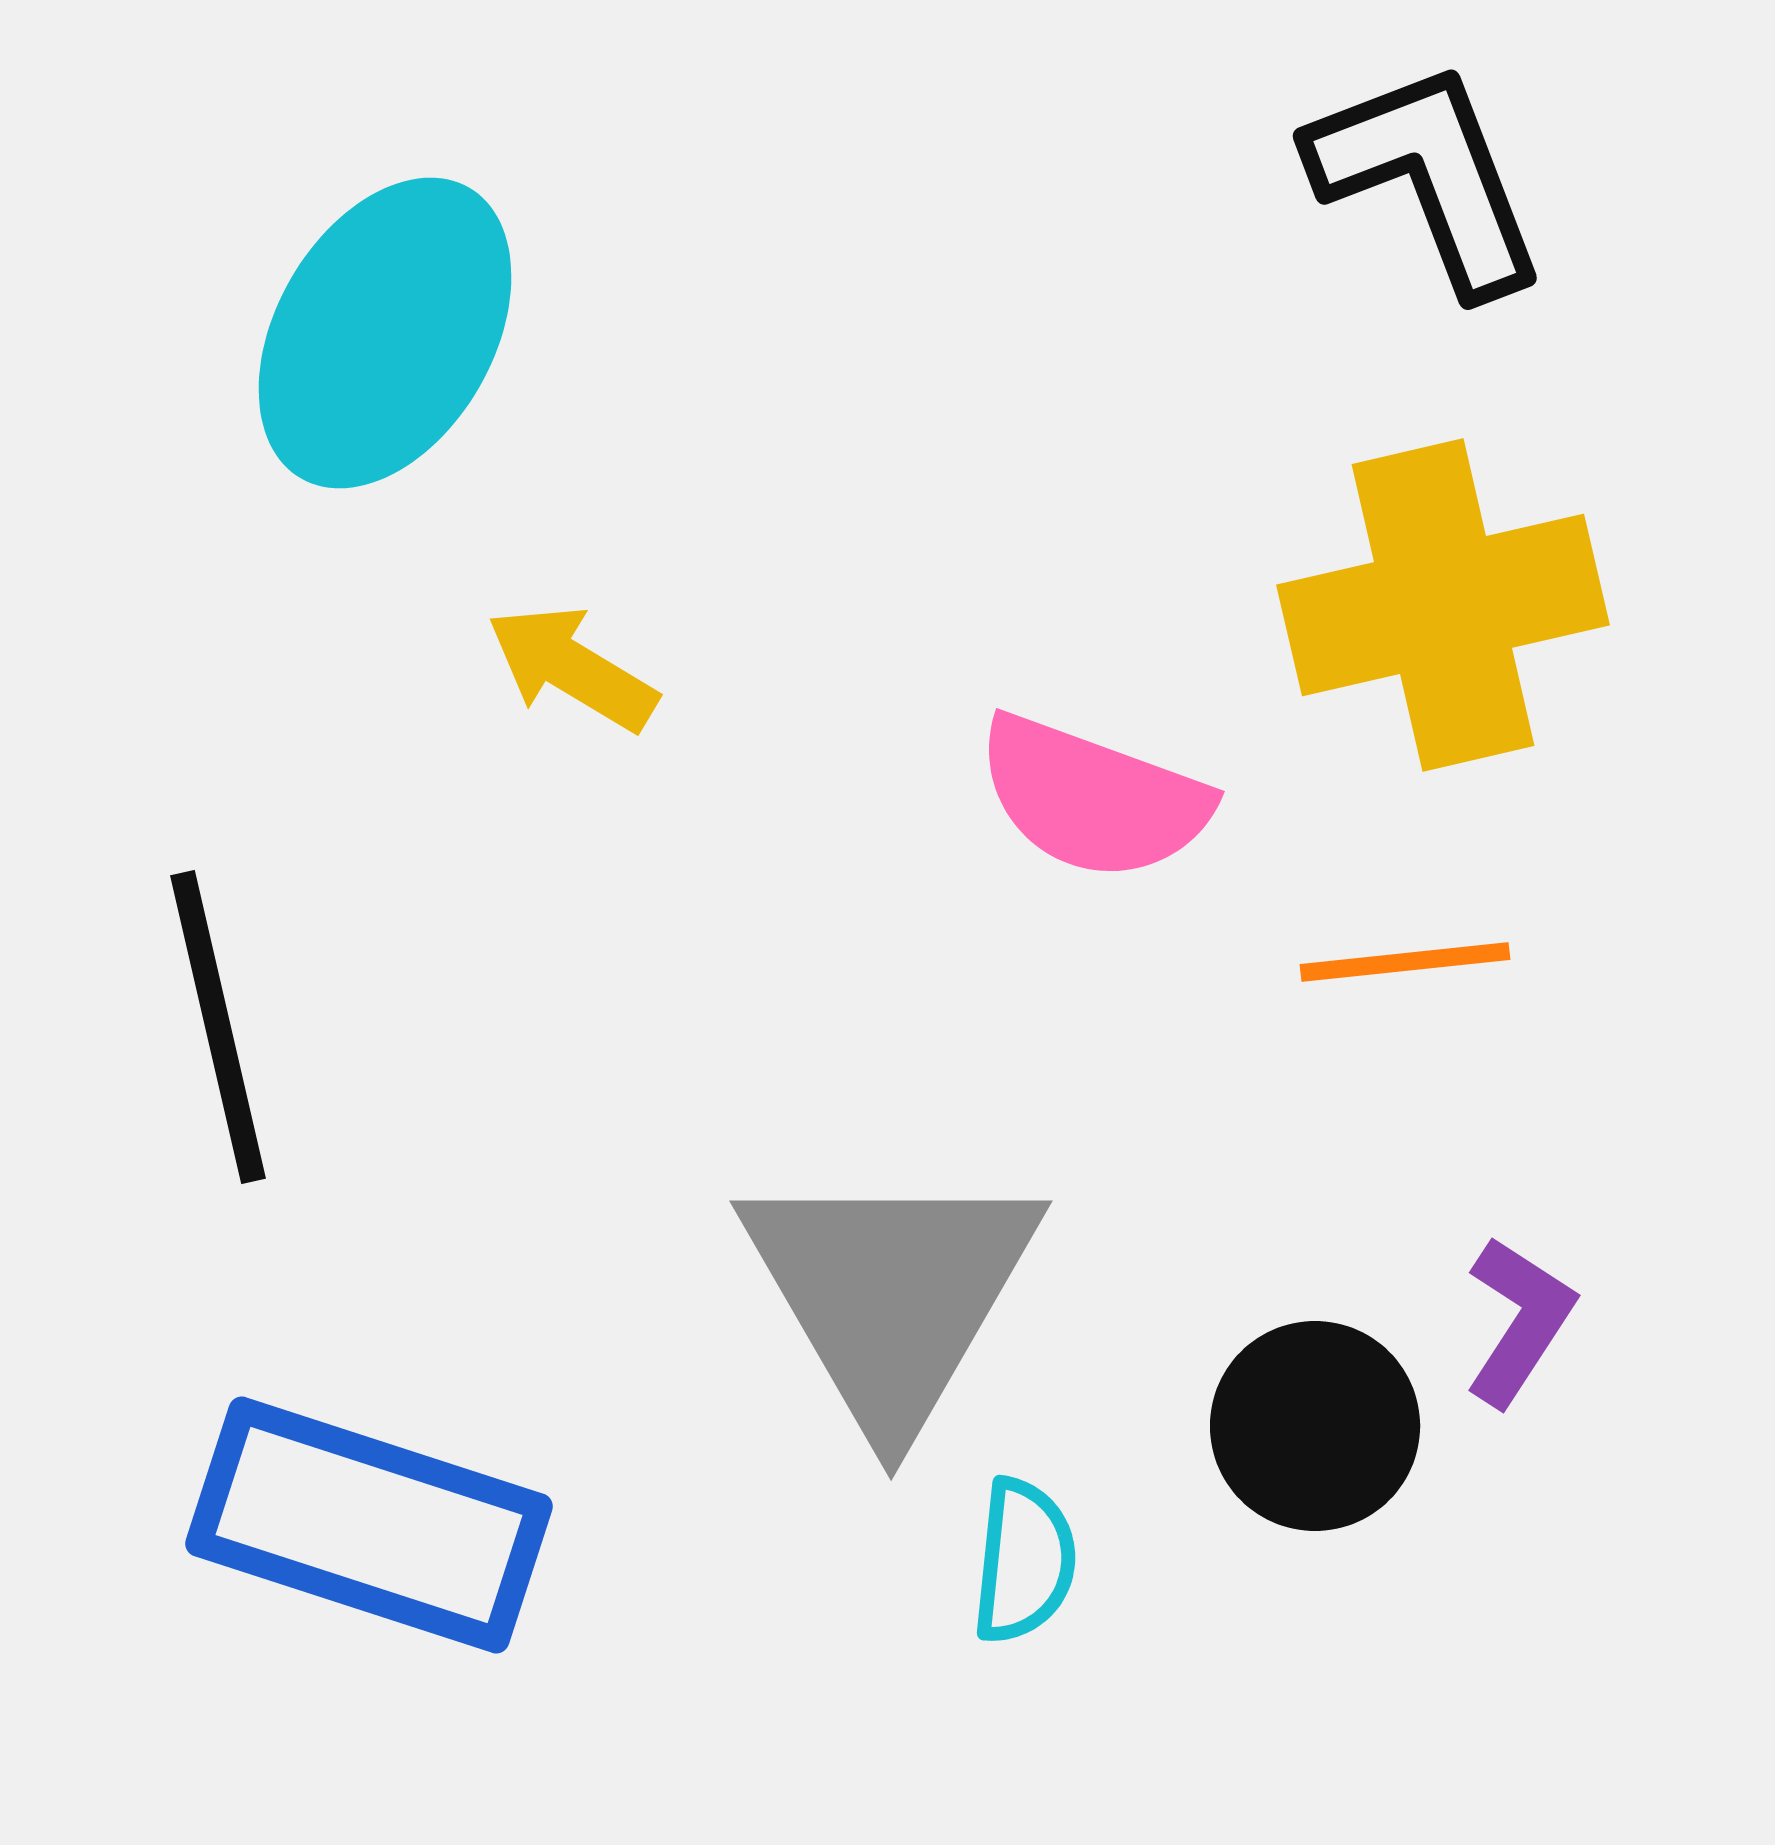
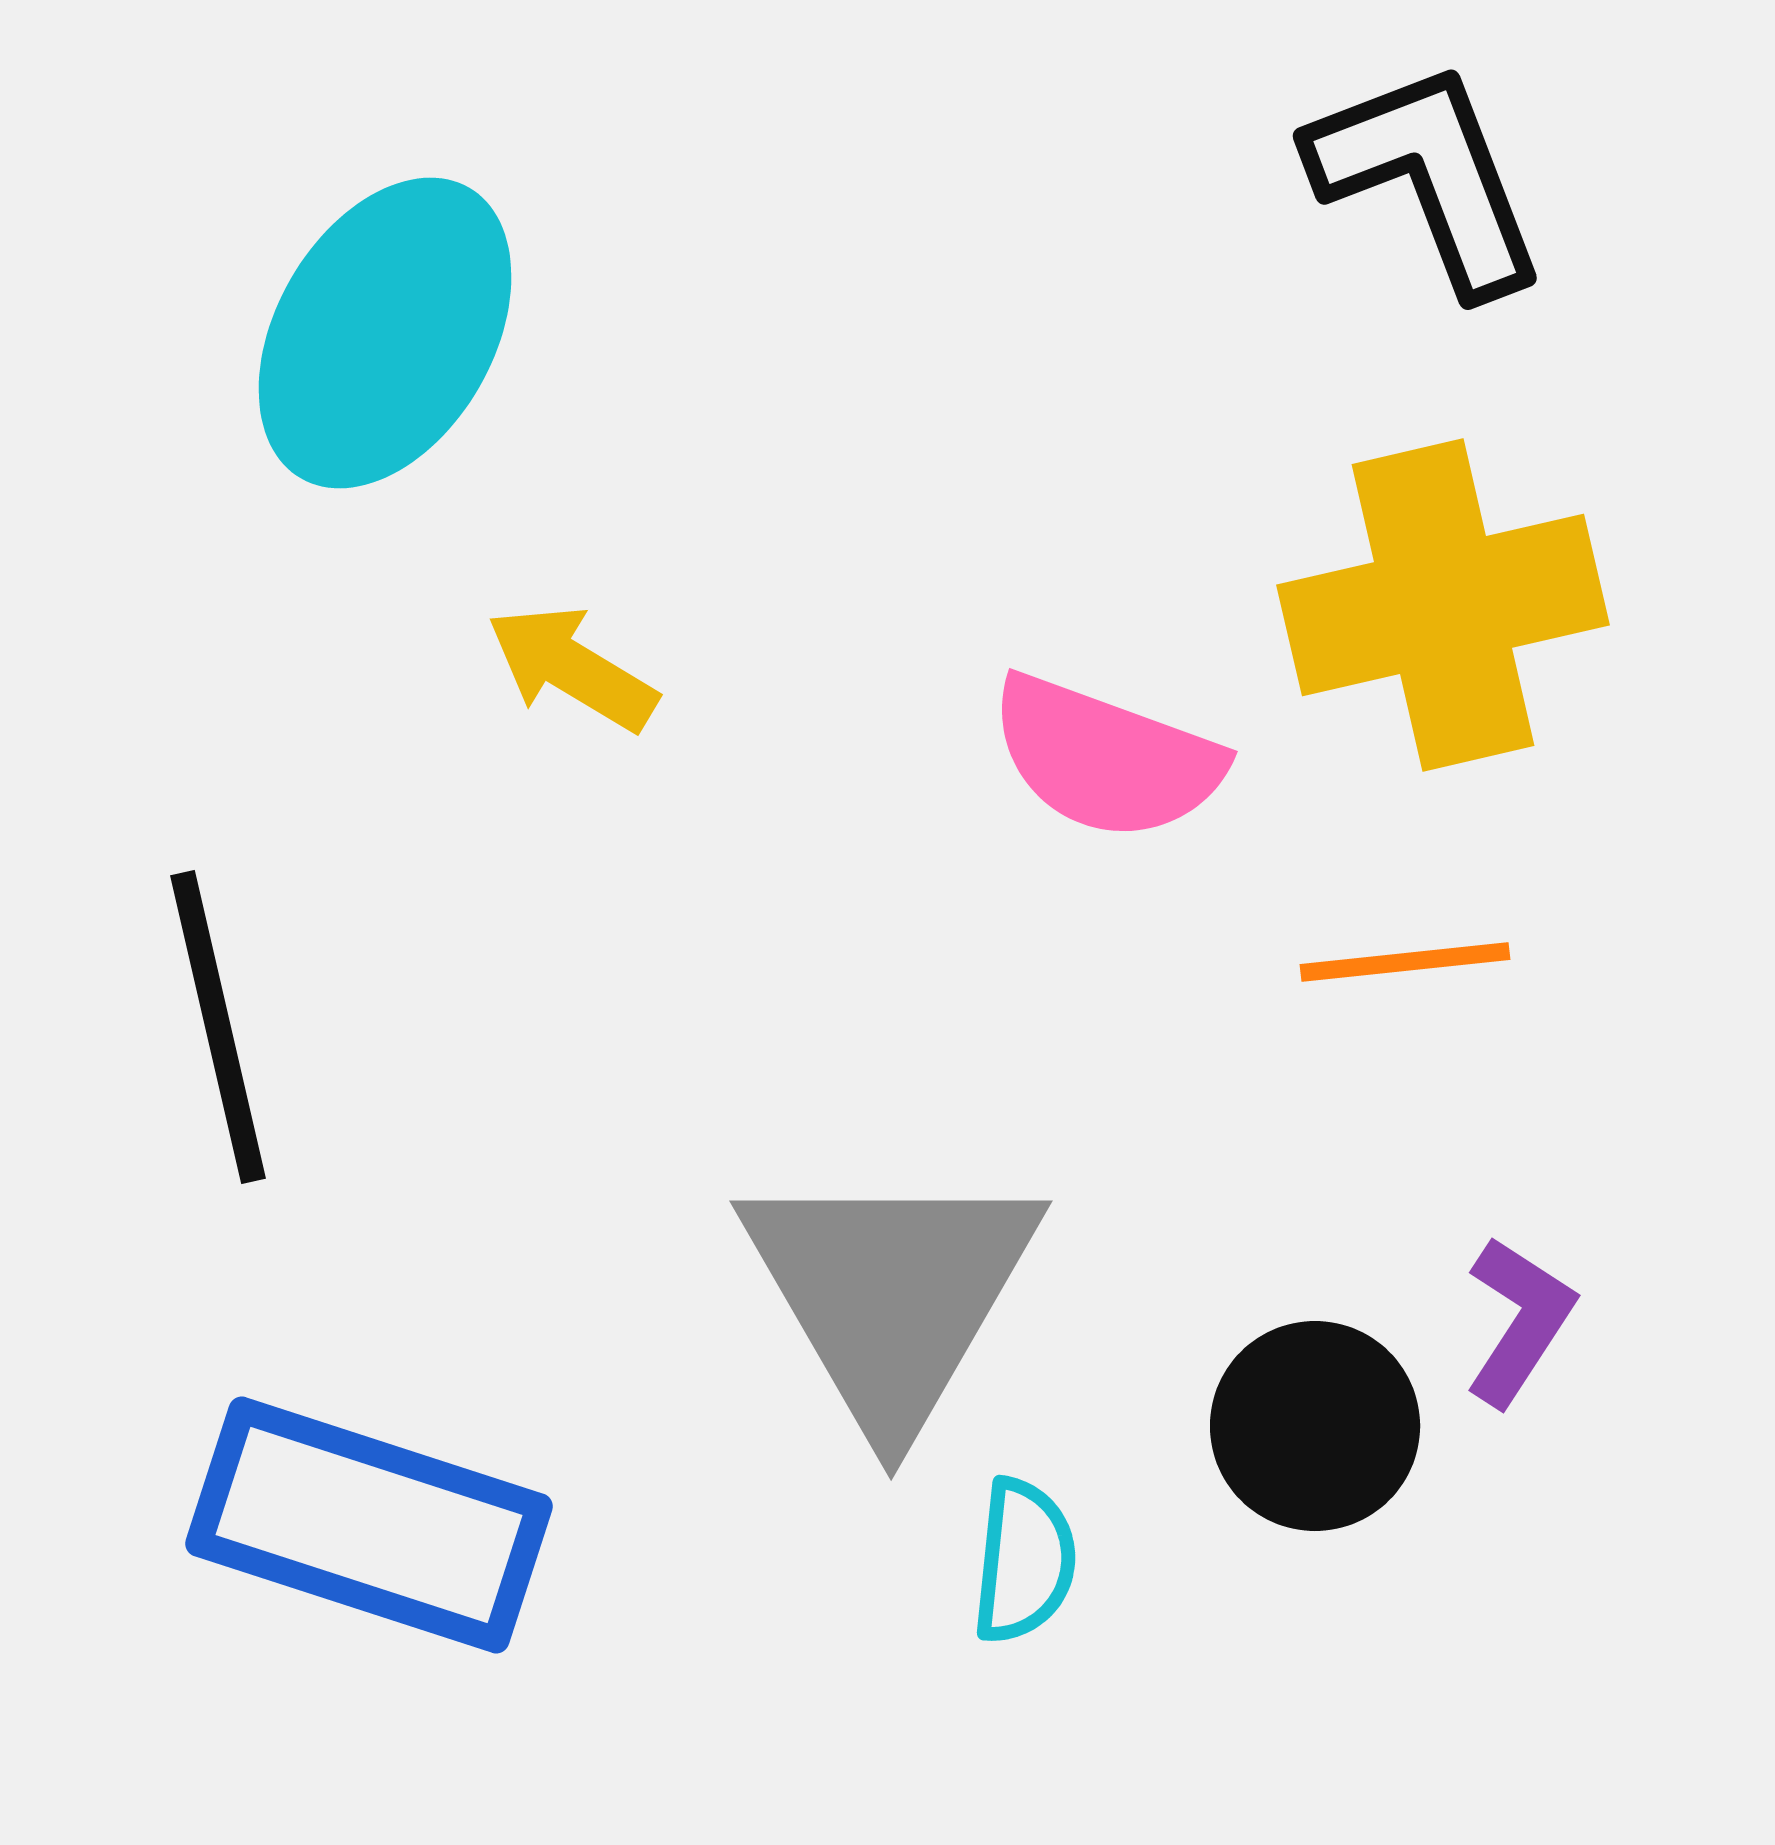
pink semicircle: moved 13 px right, 40 px up
